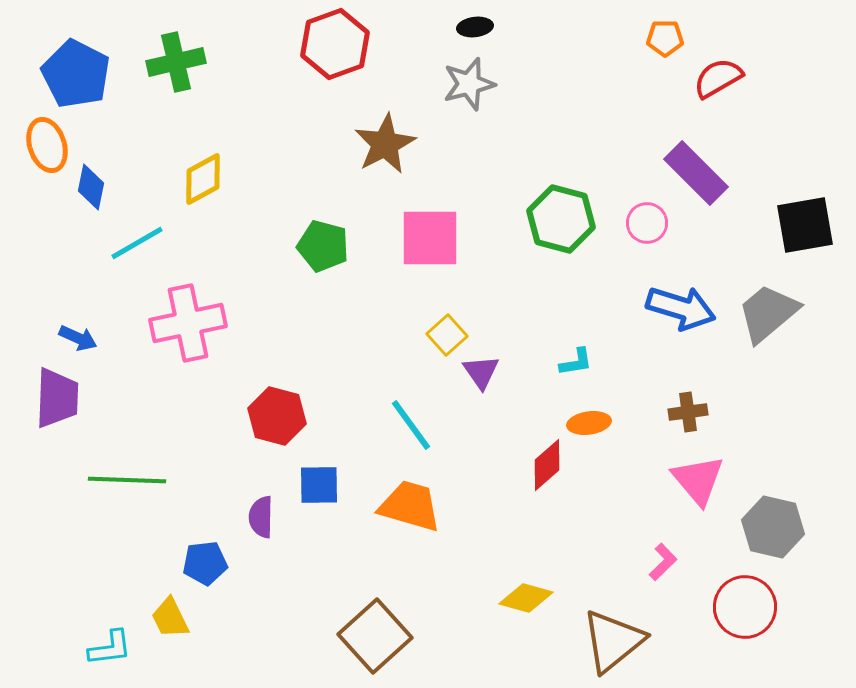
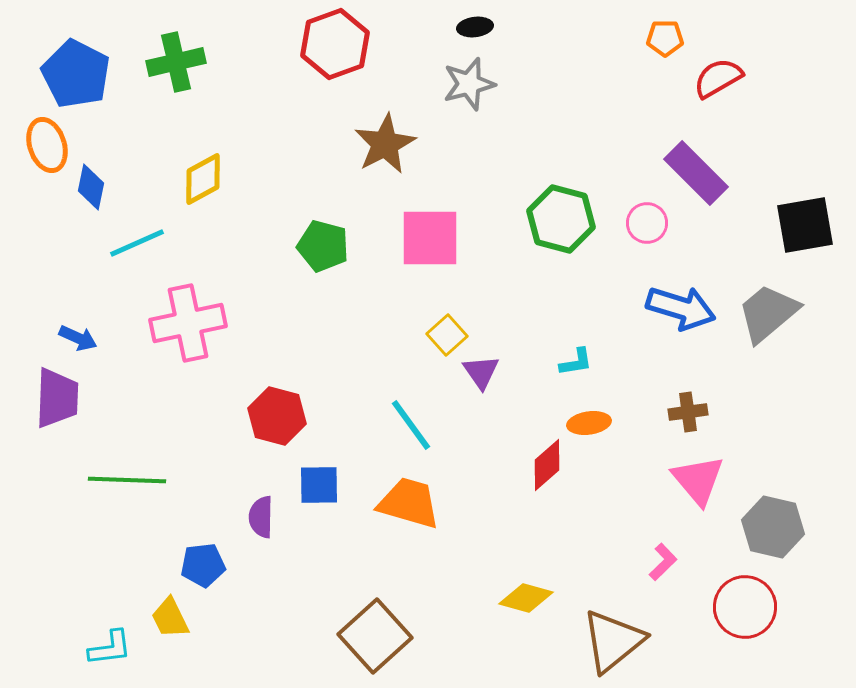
cyan line at (137, 243): rotated 6 degrees clockwise
orange trapezoid at (410, 506): moved 1 px left, 3 px up
blue pentagon at (205, 563): moved 2 px left, 2 px down
